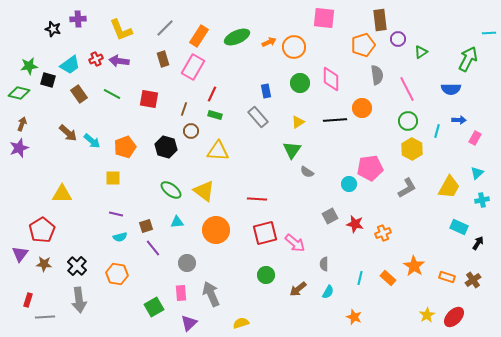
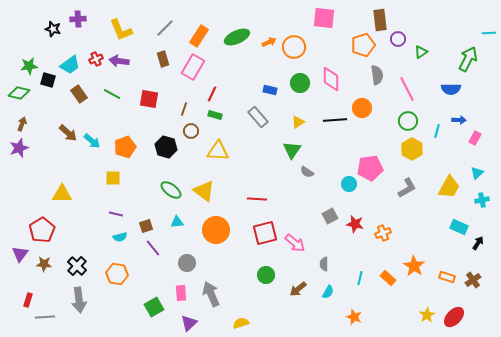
blue rectangle at (266, 91): moved 4 px right, 1 px up; rotated 64 degrees counterclockwise
